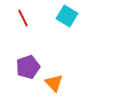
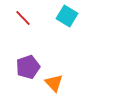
red line: rotated 18 degrees counterclockwise
